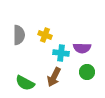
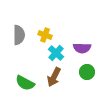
cyan cross: moved 5 px left; rotated 35 degrees clockwise
